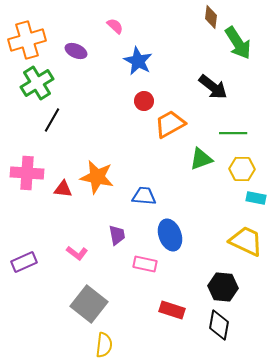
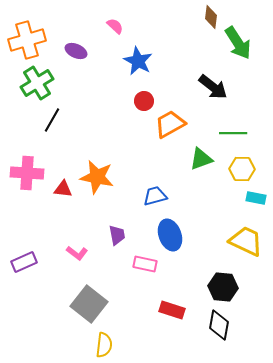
blue trapezoid: moved 11 px right; rotated 20 degrees counterclockwise
